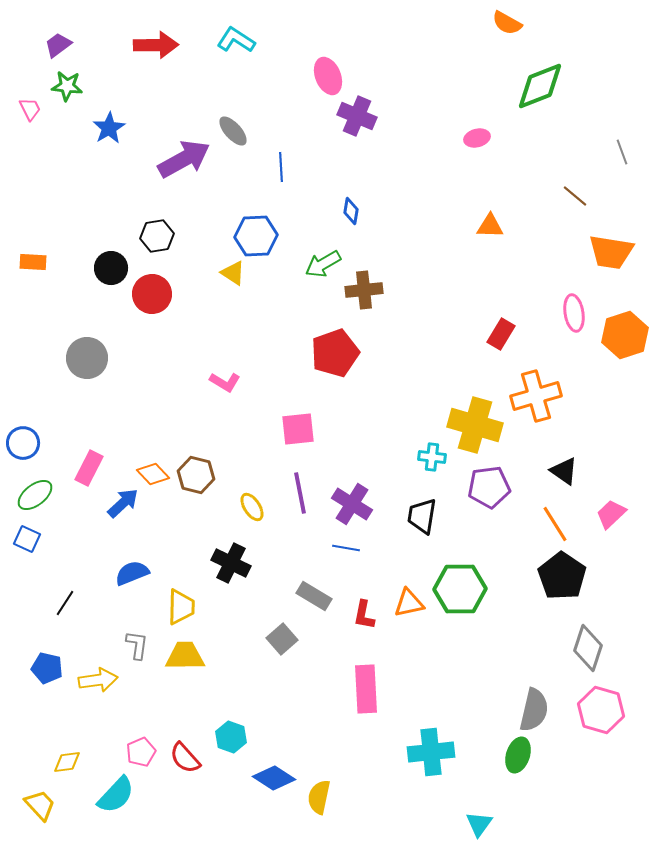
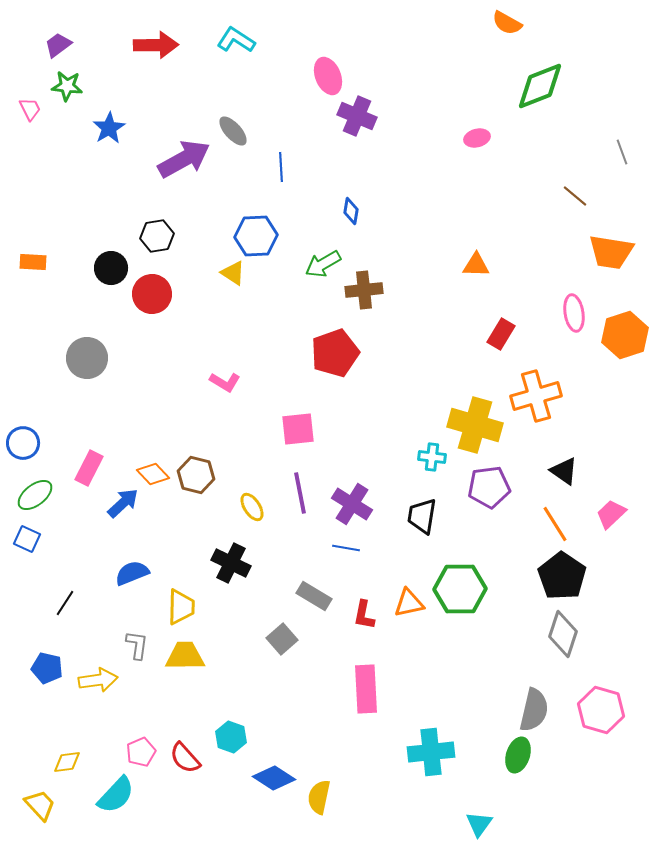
orange triangle at (490, 226): moved 14 px left, 39 px down
gray diamond at (588, 648): moved 25 px left, 14 px up
